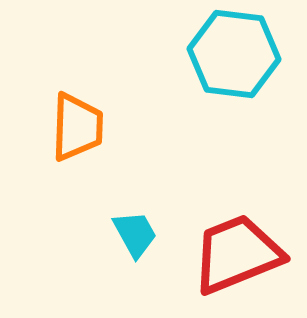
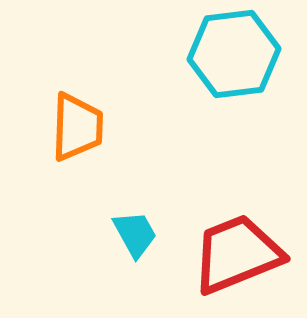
cyan hexagon: rotated 14 degrees counterclockwise
